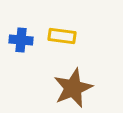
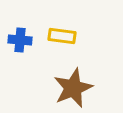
blue cross: moved 1 px left
